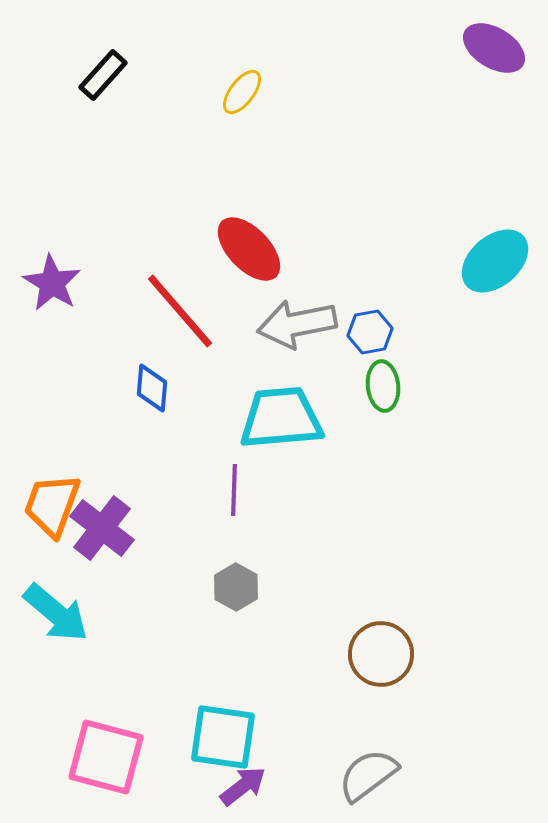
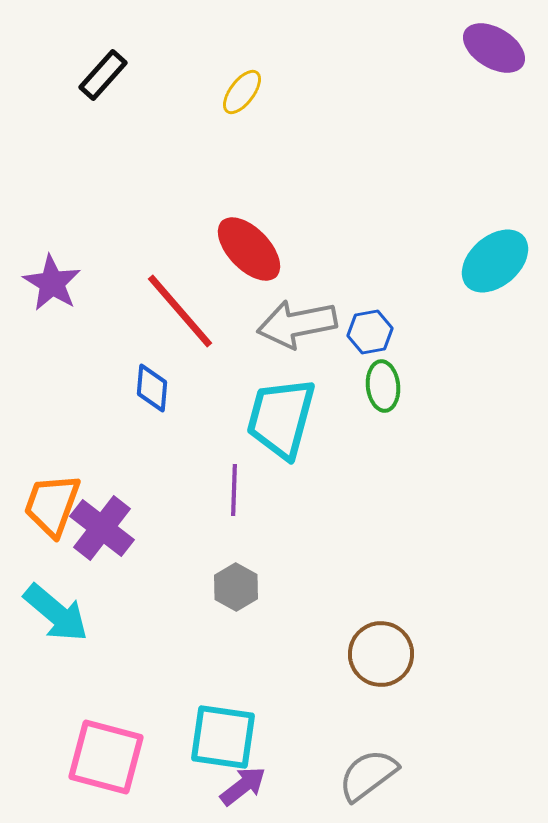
cyan trapezoid: rotated 70 degrees counterclockwise
